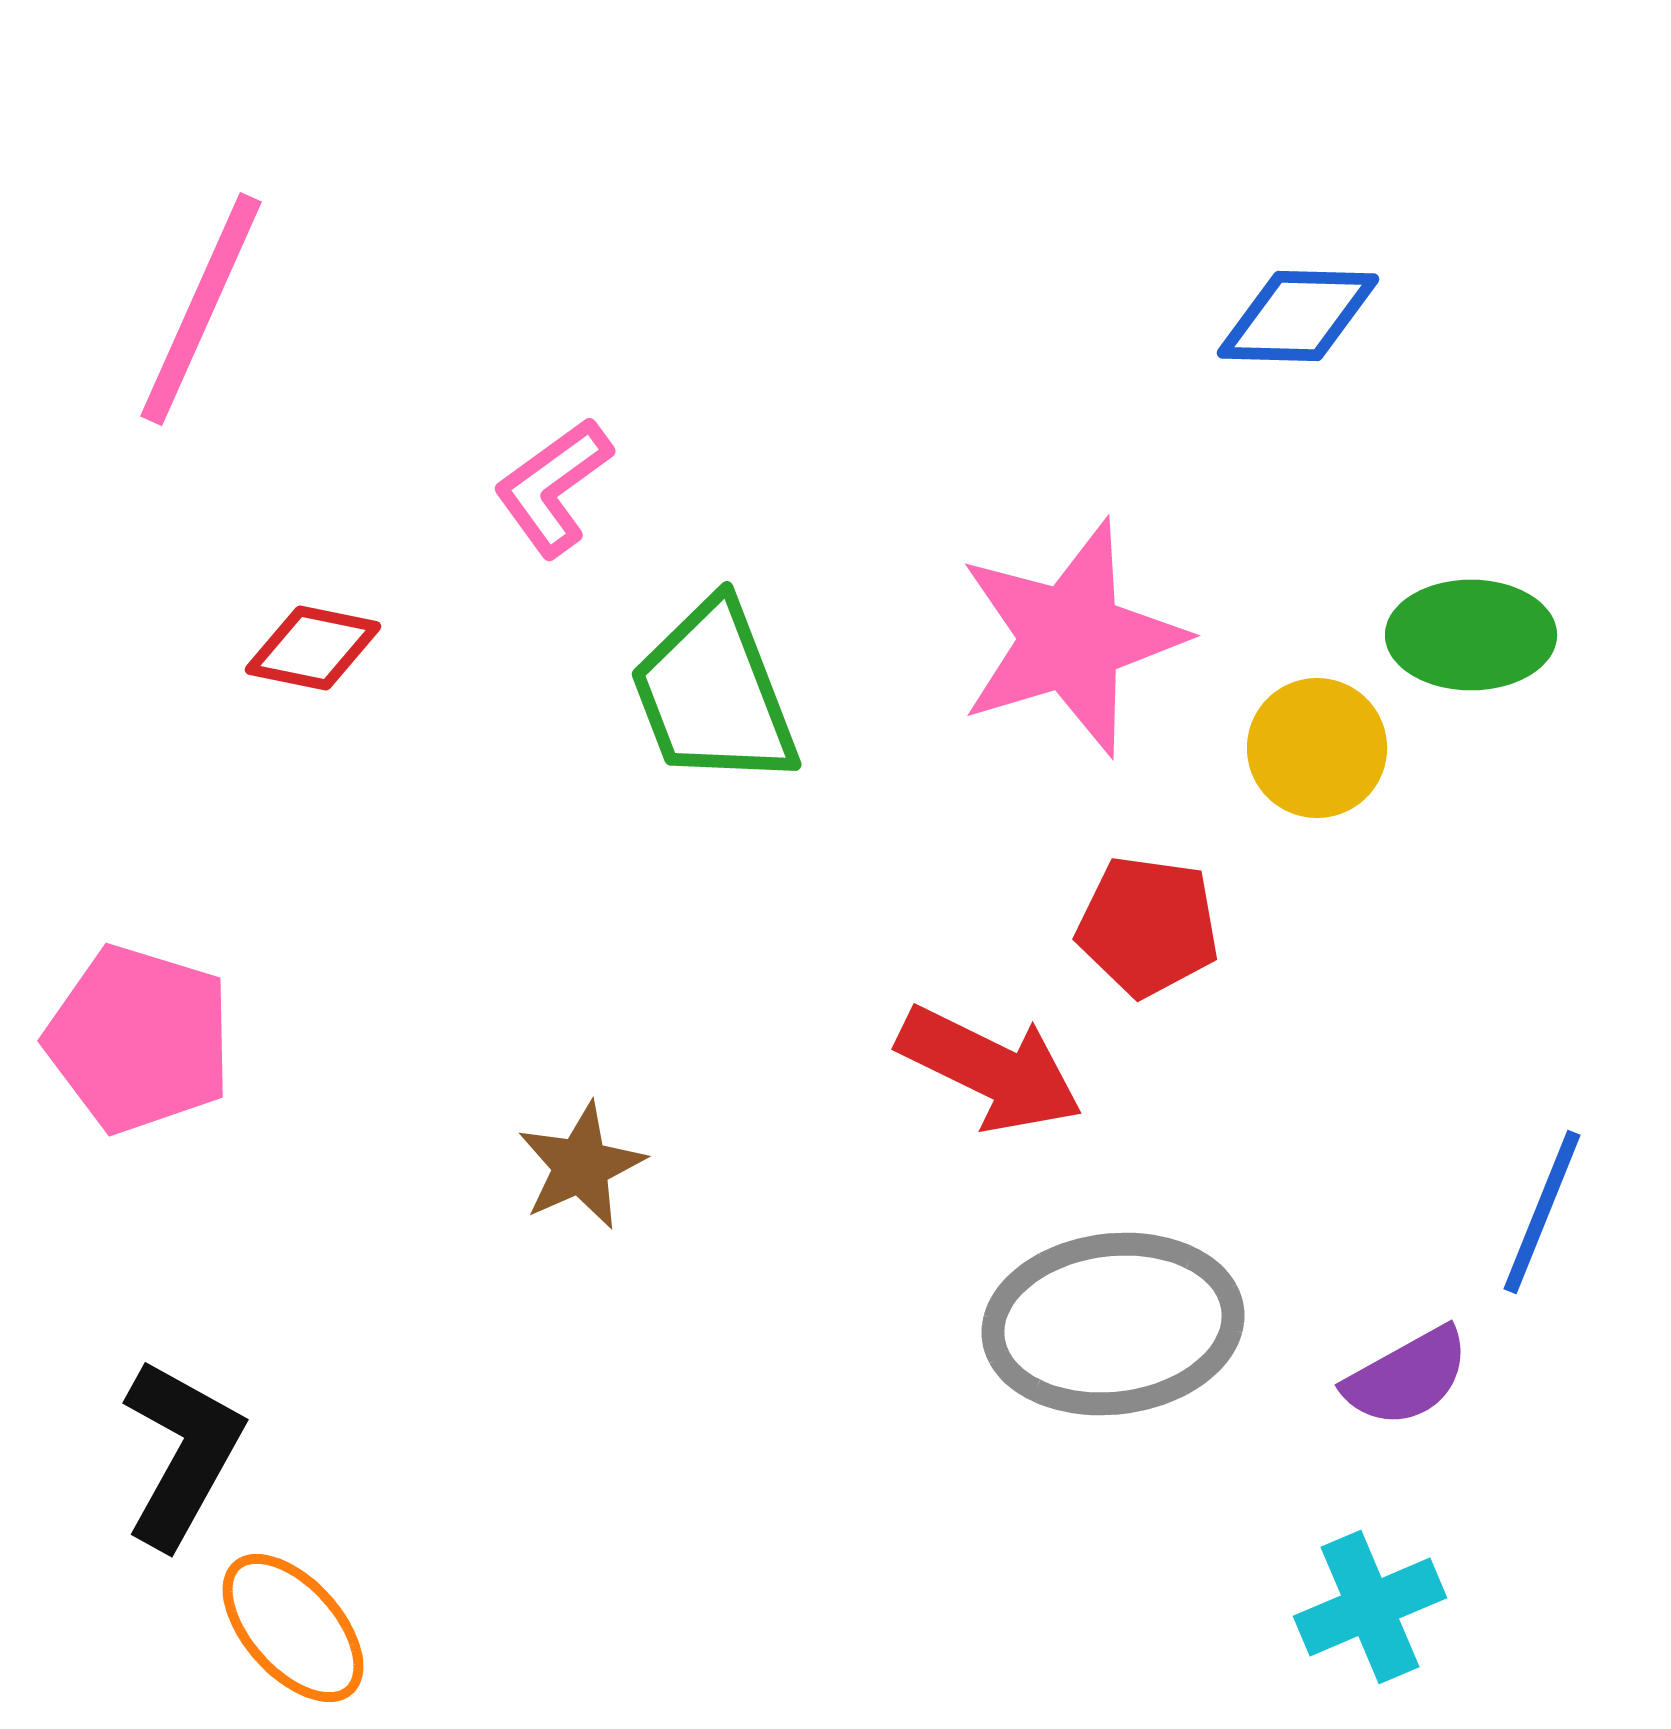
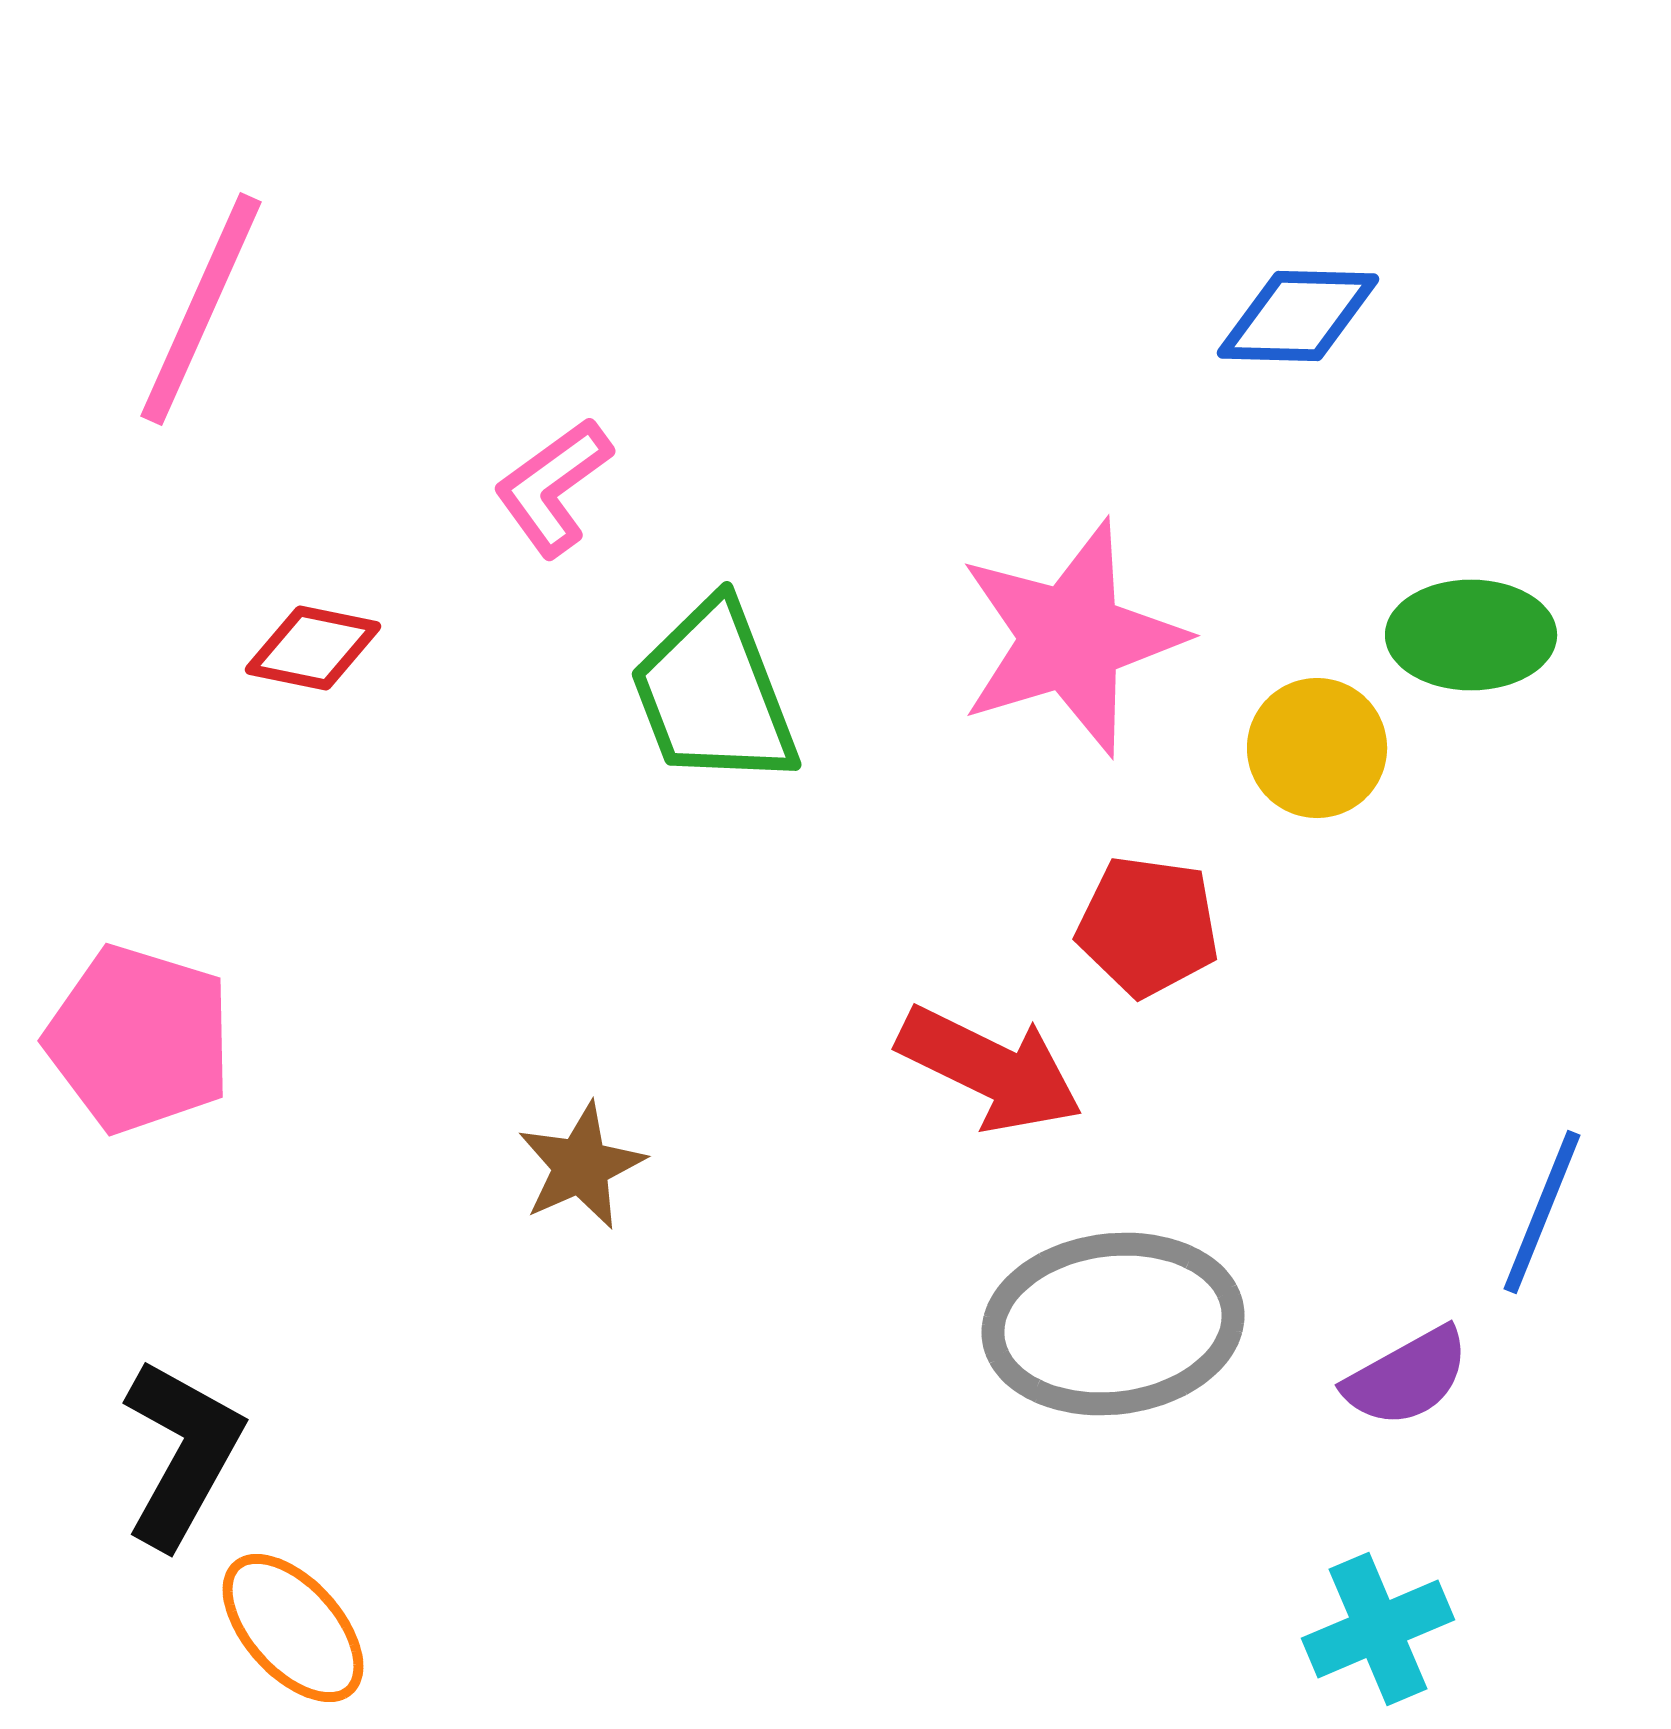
cyan cross: moved 8 px right, 22 px down
